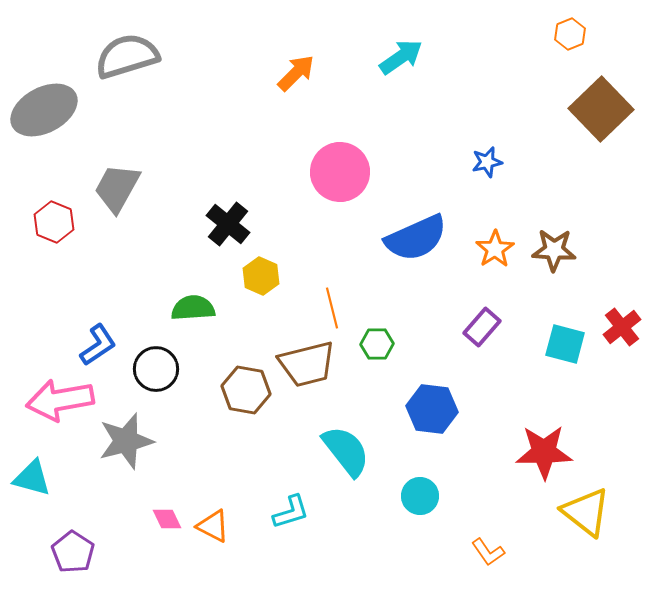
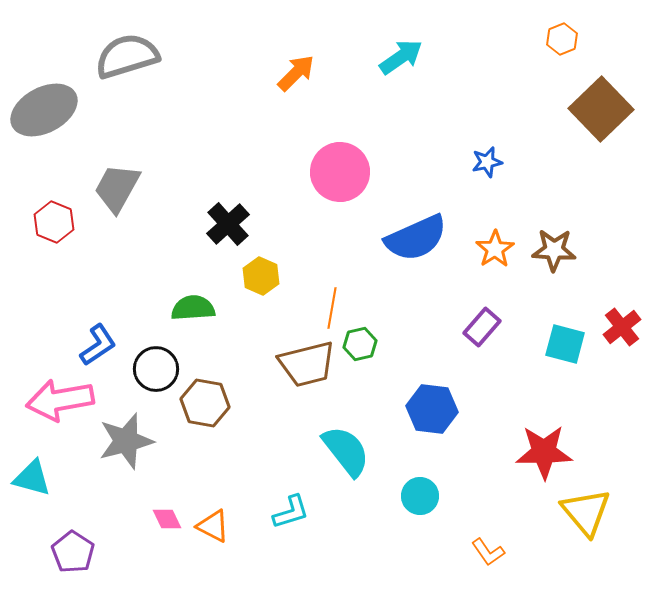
orange hexagon: moved 8 px left, 5 px down
black cross: rotated 9 degrees clockwise
orange line: rotated 24 degrees clockwise
green hexagon: moved 17 px left; rotated 12 degrees counterclockwise
brown hexagon: moved 41 px left, 13 px down
yellow triangle: rotated 12 degrees clockwise
